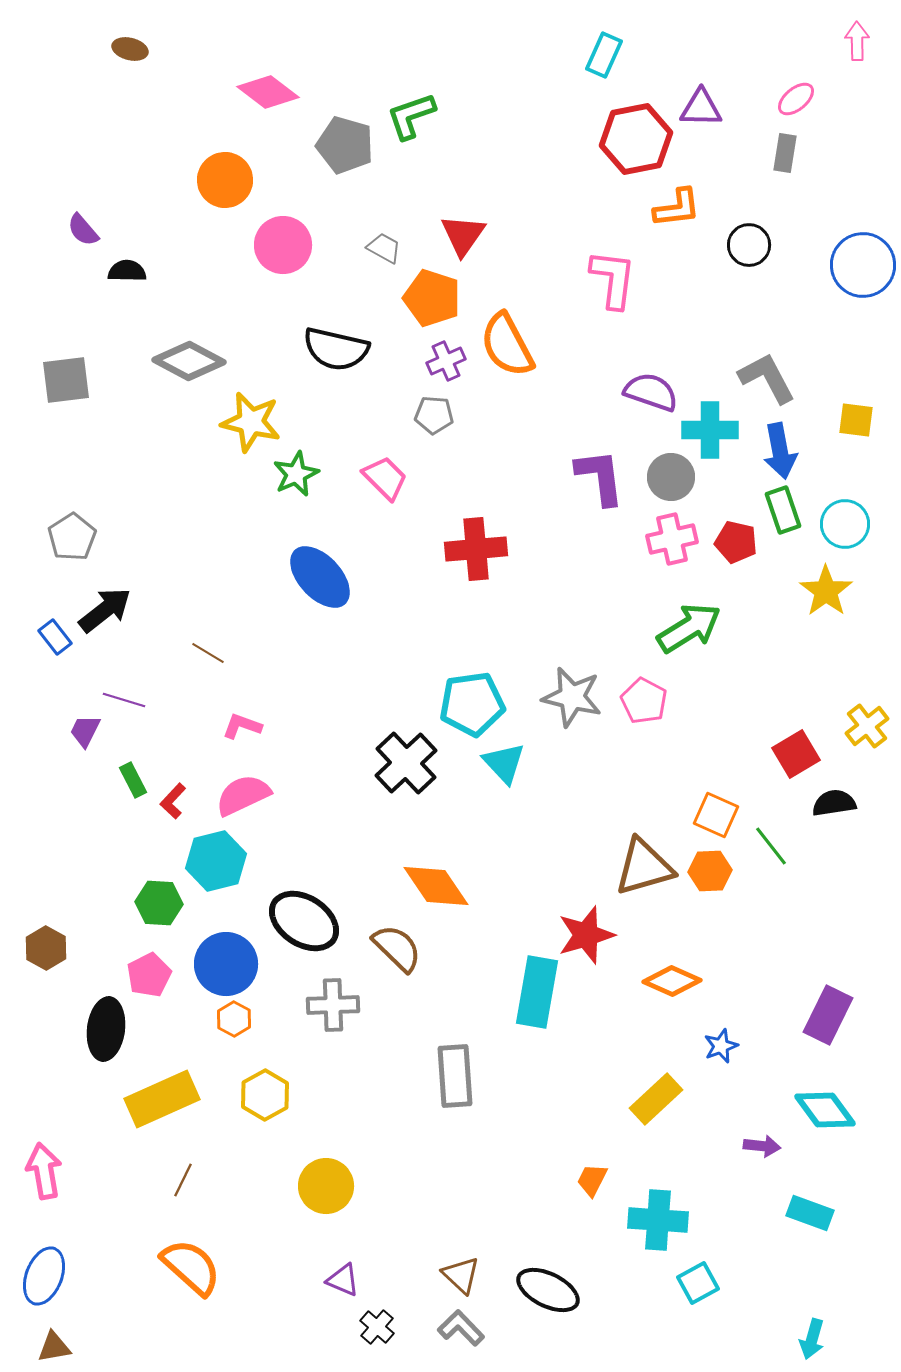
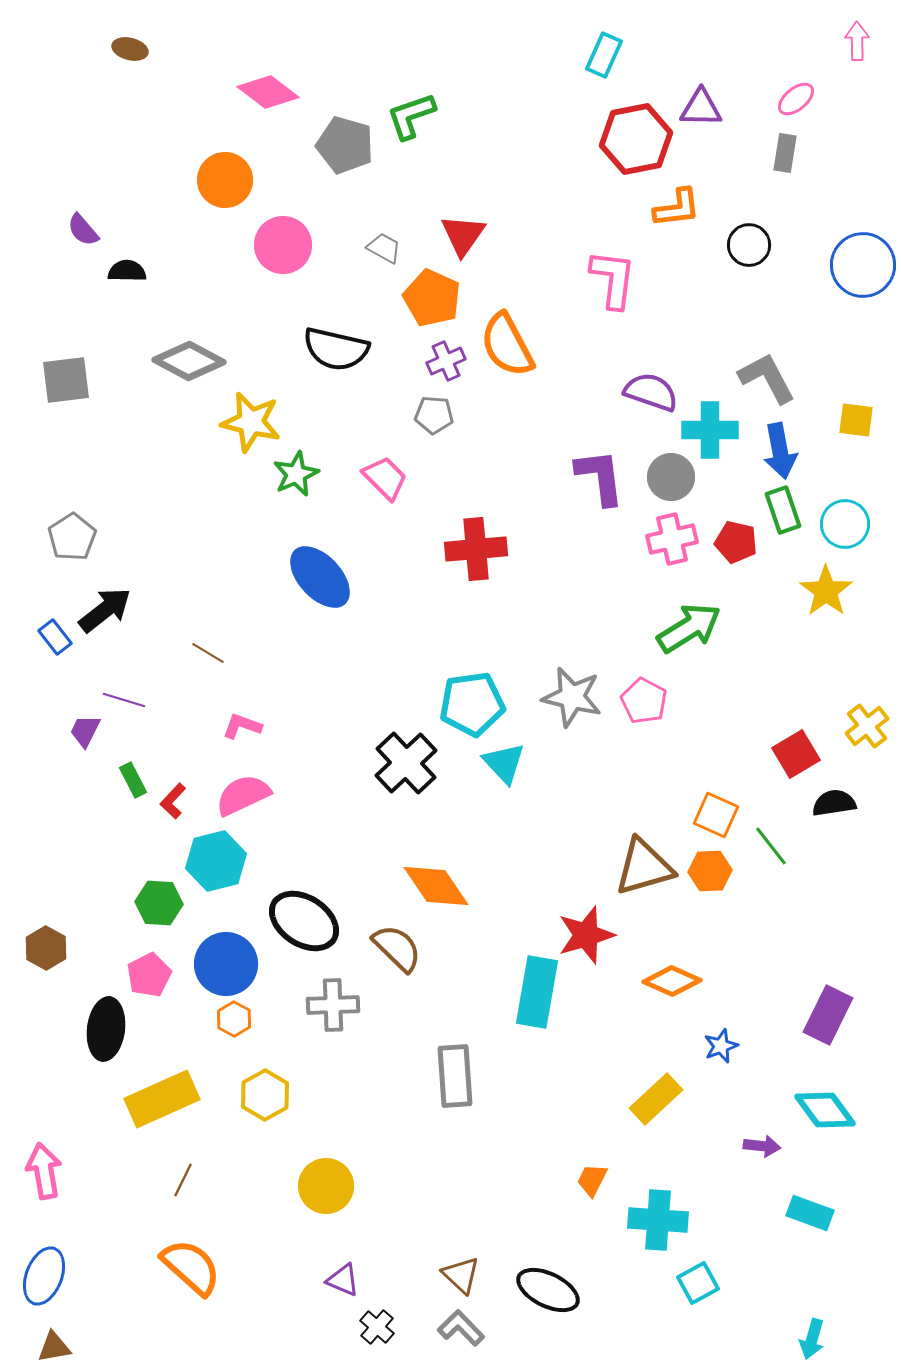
orange pentagon at (432, 298): rotated 6 degrees clockwise
